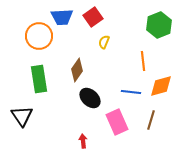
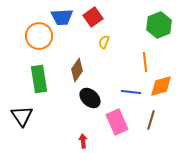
orange line: moved 2 px right, 1 px down
